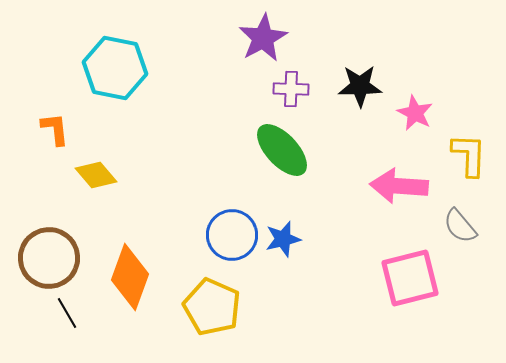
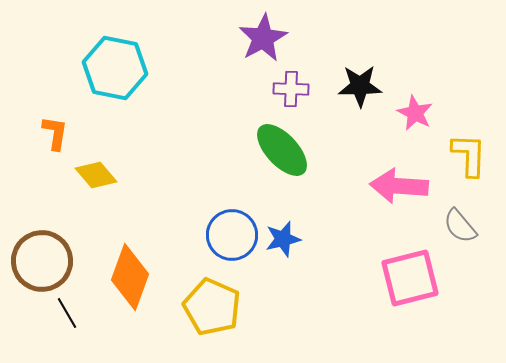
orange L-shape: moved 4 px down; rotated 15 degrees clockwise
brown circle: moved 7 px left, 3 px down
